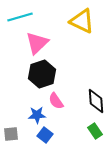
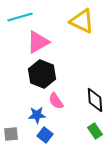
pink triangle: moved 1 px right, 1 px up; rotated 15 degrees clockwise
black hexagon: rotated 20 degrees counterclockwise
black diamond: moved 1 px left, 1 px up
